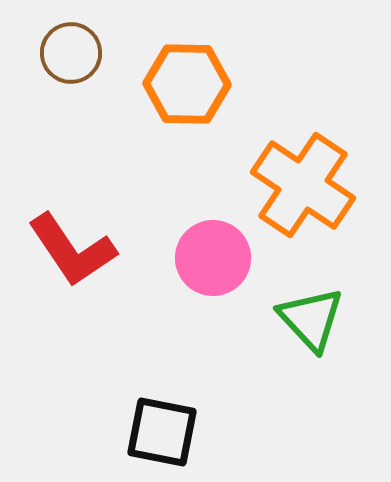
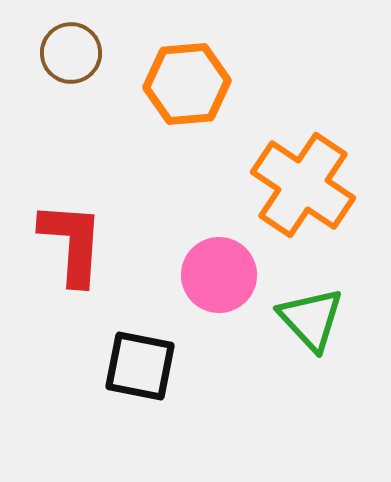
orange hexagon: rotated 6 degrees counterclockwise
red L-shape: moved 7 px up; rotated 142 degrees counterclockwise
pink circle: moved 6 px right, 17 px down
black square: moved 22 px left, 66 px up
